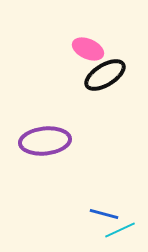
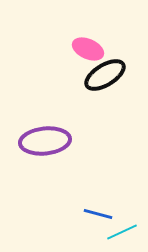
blue line: moved 6 px left
cyan line: moved 2 px right, 2 px down
